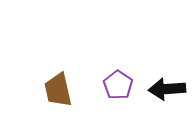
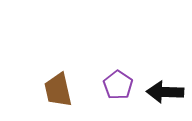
black arrow: moved 2 px left, 3 px down; rotated 6 degrees clockwise
